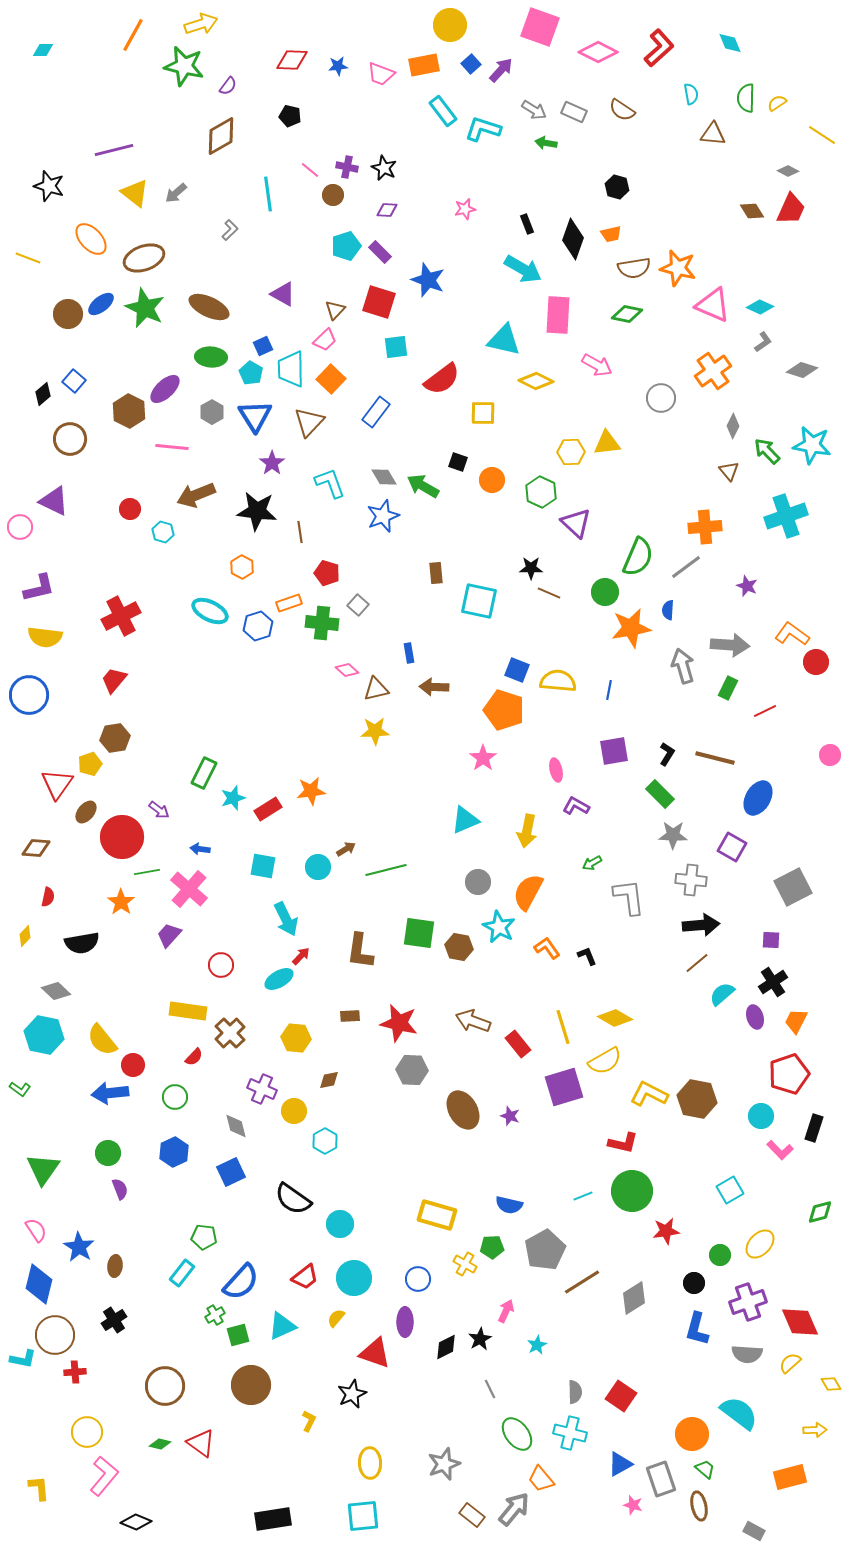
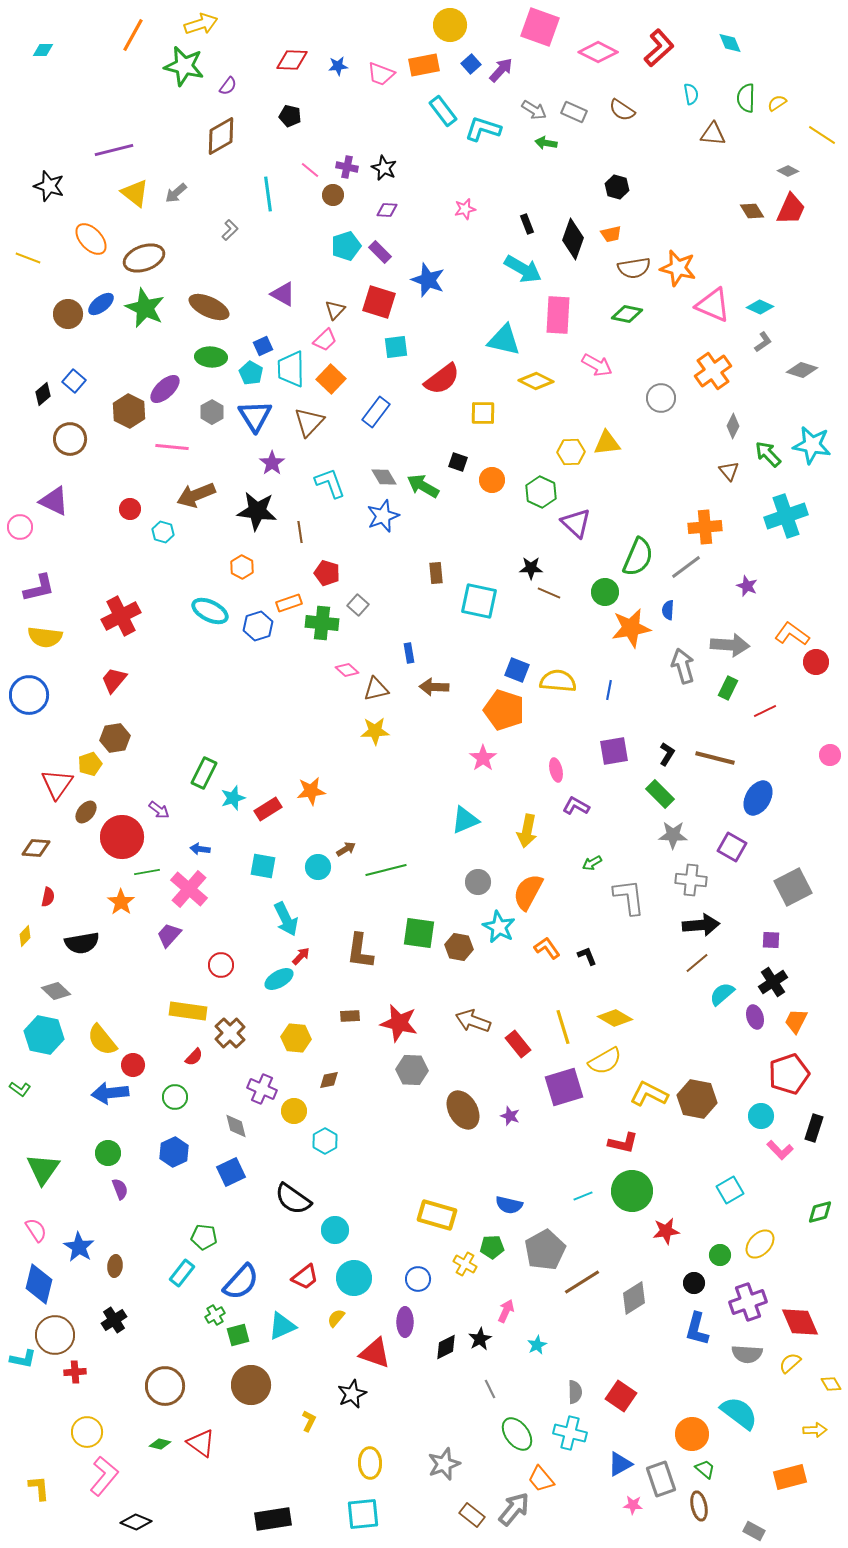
green arrow at (767, 451): moved 1 px right, 3 px down
cyan circle at (340, 1224): moved 5 px left, 6 px down
pink star at (633, 1505): rotated 12 degrees counterclockwise
cyan square at (363, 1516): moved 2 px up
